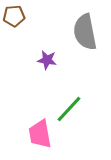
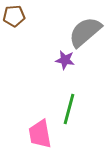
gray semicircle: rotated 60 degrees clockwise
purple star: moved 18 px right
green line: rotated 28 degrees counterclockwise
